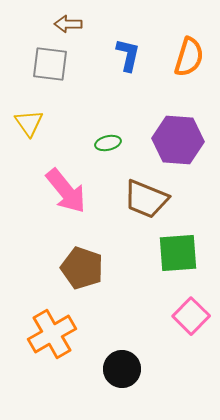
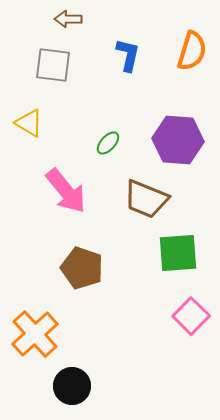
brown arrow: moved 5 px up
orange semicircle: moved 3 px right, 6 px up
gray square: moved 3 px right, 1 px down
yellow triangle: rotated 24 degrees counterclockwise
green ellipse: rotated 35 degrees counterclockwise
orange cross: moved 17 px left; rotated 12 degrees counterclockwise
black circle: moved 50 px left, 17 px down
